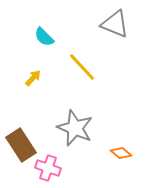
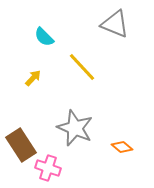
orange diamond: moved 1 px right, 6 px up
